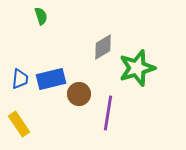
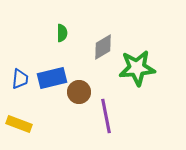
green semicircle: moved 21 px right, 17 px down; rotated 18 degrees clockwise
green star: rotated 12 degrees clockwise
blue rectangle: moved 1 px right, 1 px up
brown circle: moved 2 px up
purple line: moved 2 px left, 3 px down; rotated 20 degrees counterclockwise
yellow rectangle: rotated 35 degrees counterclockwise
